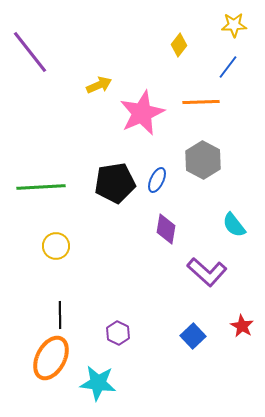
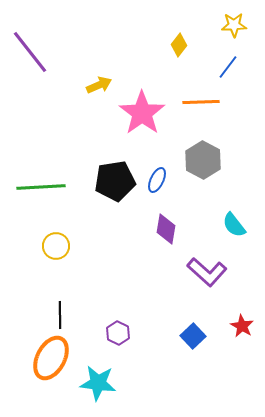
pink star: rotated 12 degrees counterclockwise
black pentagon: moved 2 px up
